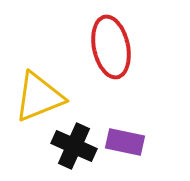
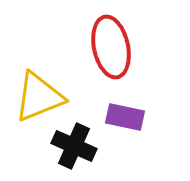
purple rectangle: moved 25 px up
